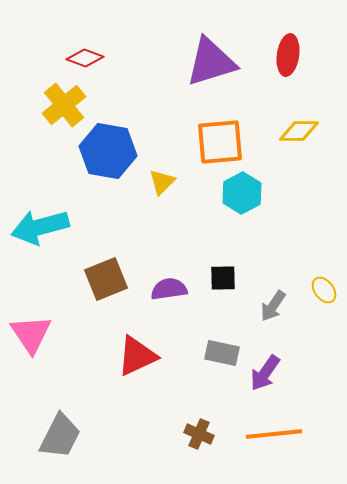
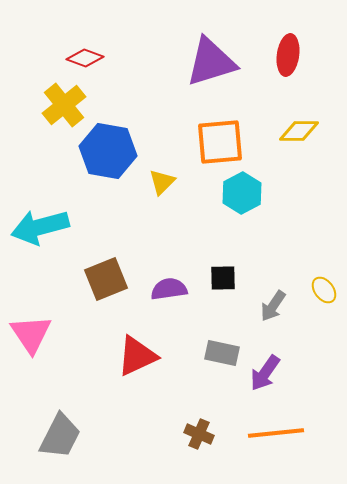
orange line: moved 2 px right, 1 px up
